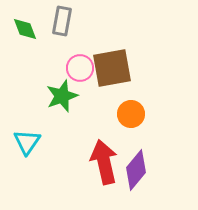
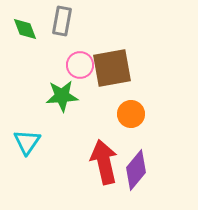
pink circle: moved 3 px up
green star: rotated 16 degrees clockwise
